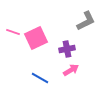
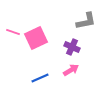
gray L-shape: rotated 15 degrees clockwise
purple cross: moved 5 px right, 2 px up; rotated 35 degrees clockwise
blue line: rotated 54 degrees counterclockwise
